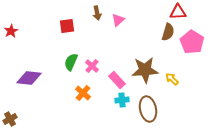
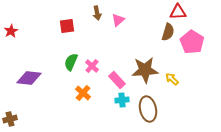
brown cross: rotated 16 degrees clockwise
